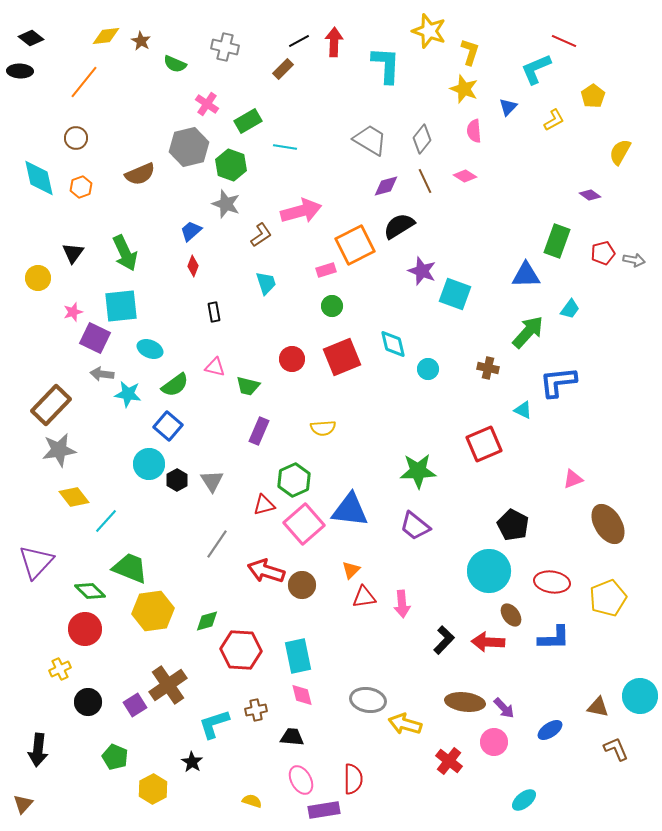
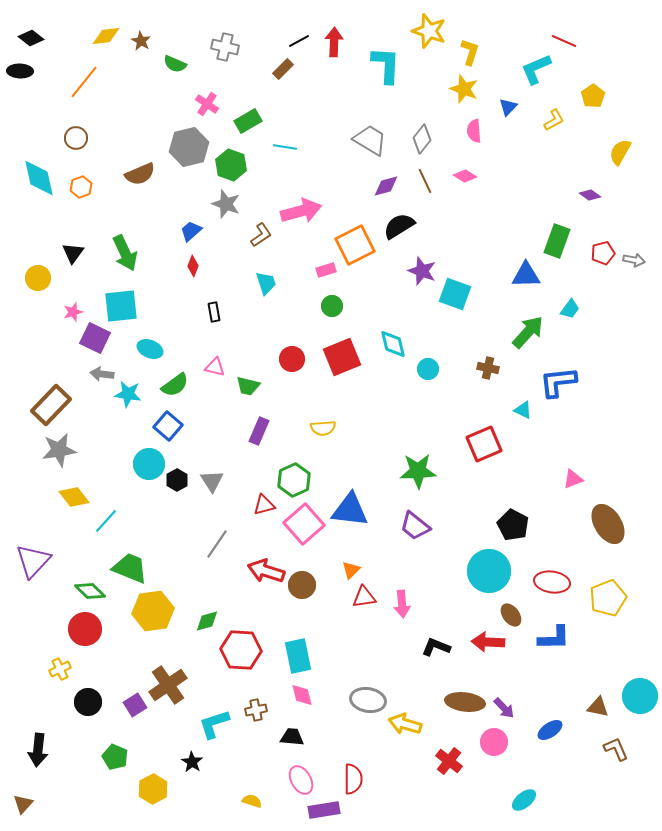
purple triangle at (36, 562): moved 3 px left, 1 px up
black L-shape at (444, 640): moved 8 px left, 7 px down; rotated 112 degrees counterclockwise
